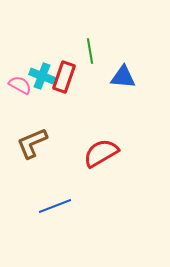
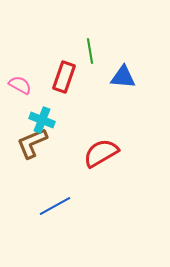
cyan cross: moved 44 px down
blue line: rotated 8 degrees counterclockwise
